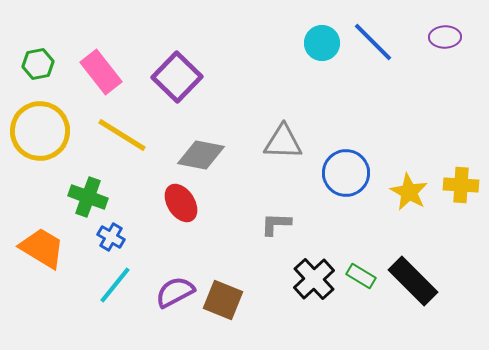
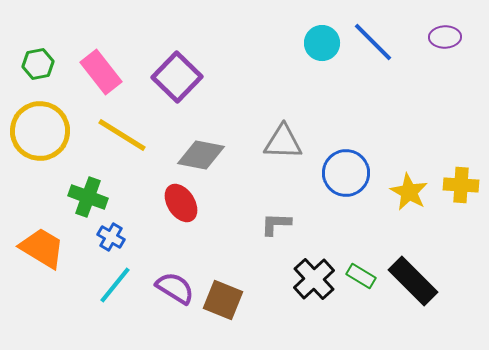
purple semicircle: moved 4 px up; rotated 60 degrees clockwise
